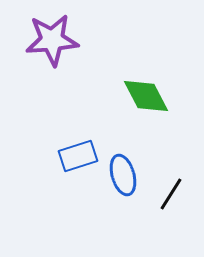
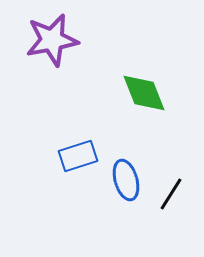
purple star: rotated 6 degrees counterclockwise
green diamond: moved 2 px left, 3 px up; rotated 6 degrees clockwise
blue ellipse: moved 3 px right, 5 px down
